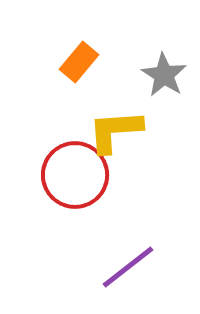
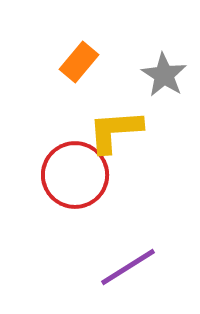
purple line: rotated 6 degrees clockwise
